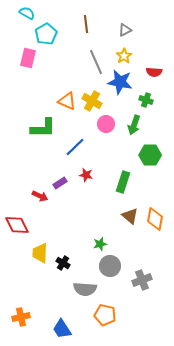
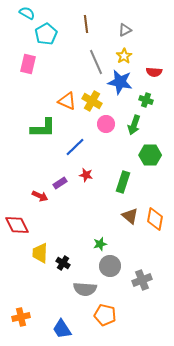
pink rectangle: moved 6 px down
